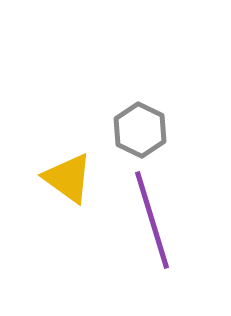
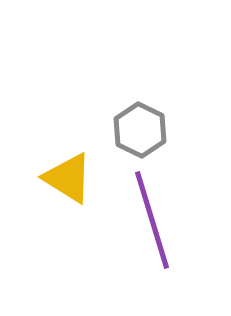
yellow triangle: rotated 4 degrees counterclockwise
